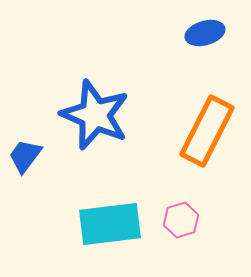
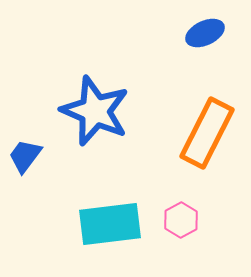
blue ellipse: rotated 9 degrees counterclockwise
blue star: moved 4 px up
orange rectangle: moved 2 px down
pink hexagon: rotated 12 degrees counterclockwise
